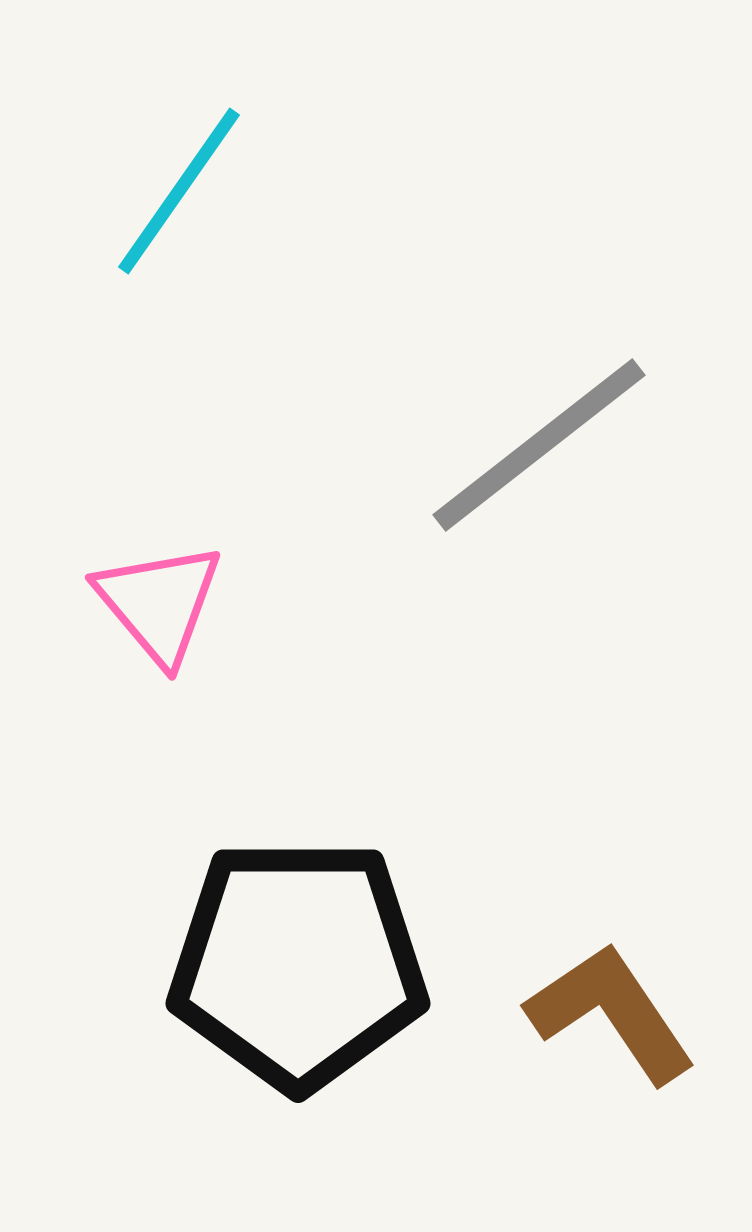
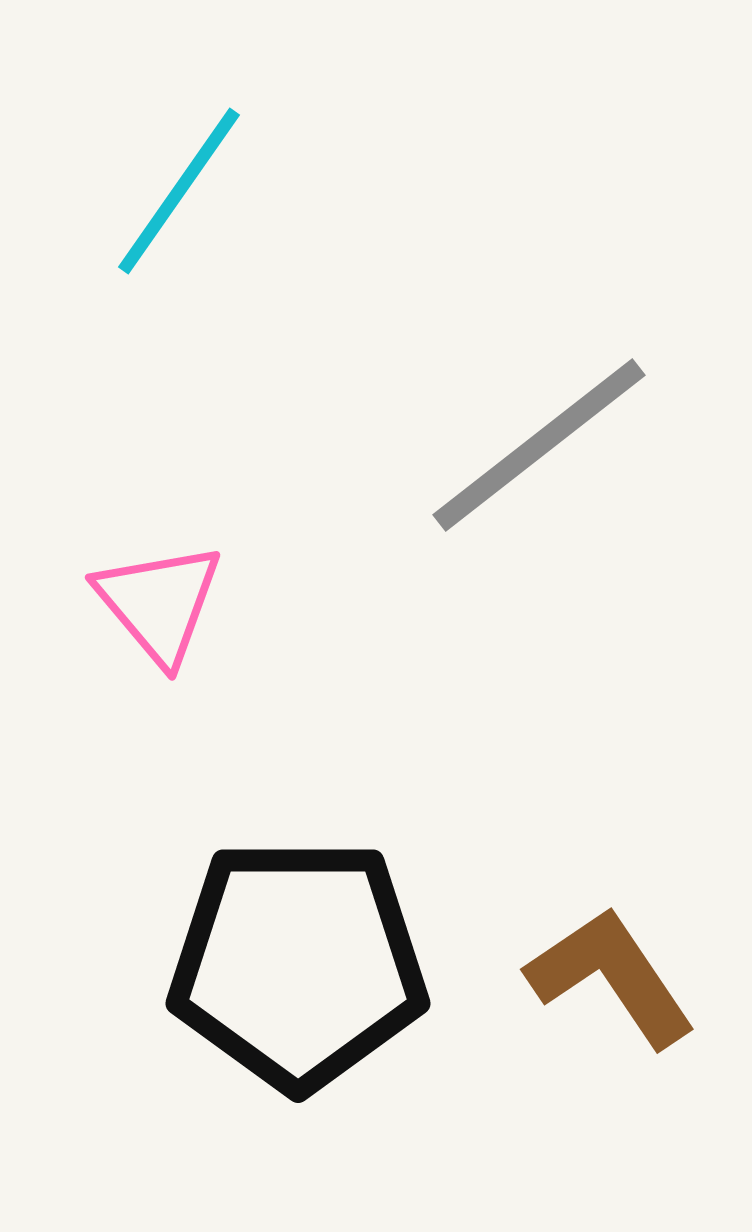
brown L-shape: moved 36 px up
